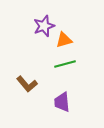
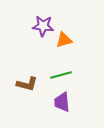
purple star: moved 1 px left; rotated 25 degrees clockwise
green line: moved 4 px left, 11 px down
brown L-shape: rotated 35 degrees counterclockwise
